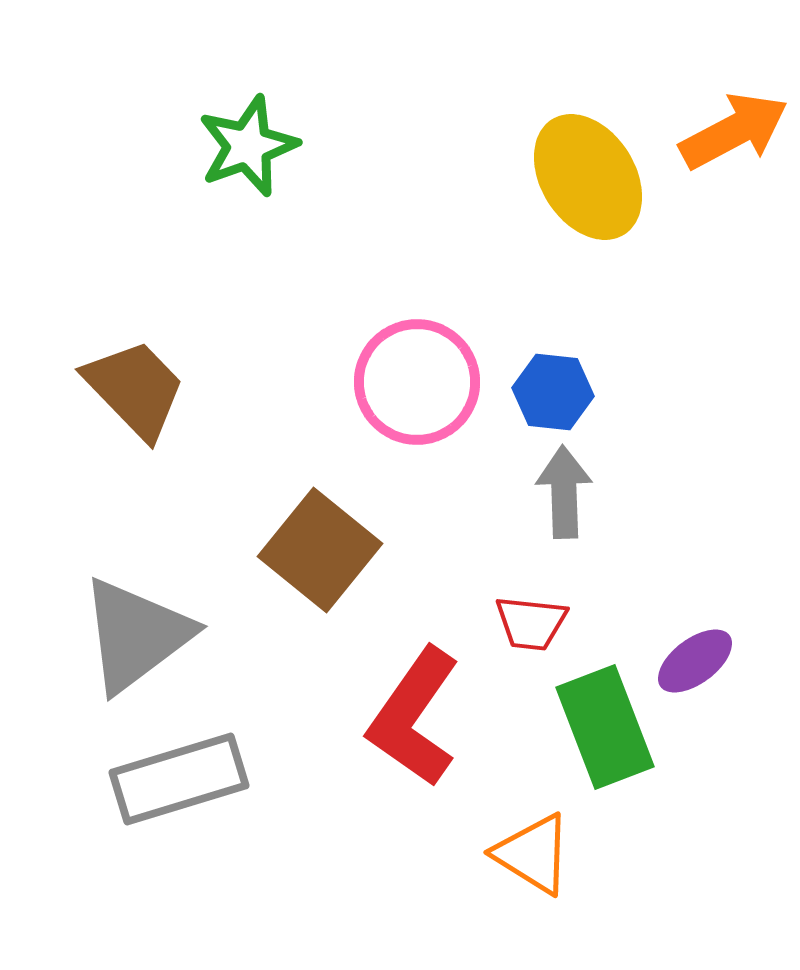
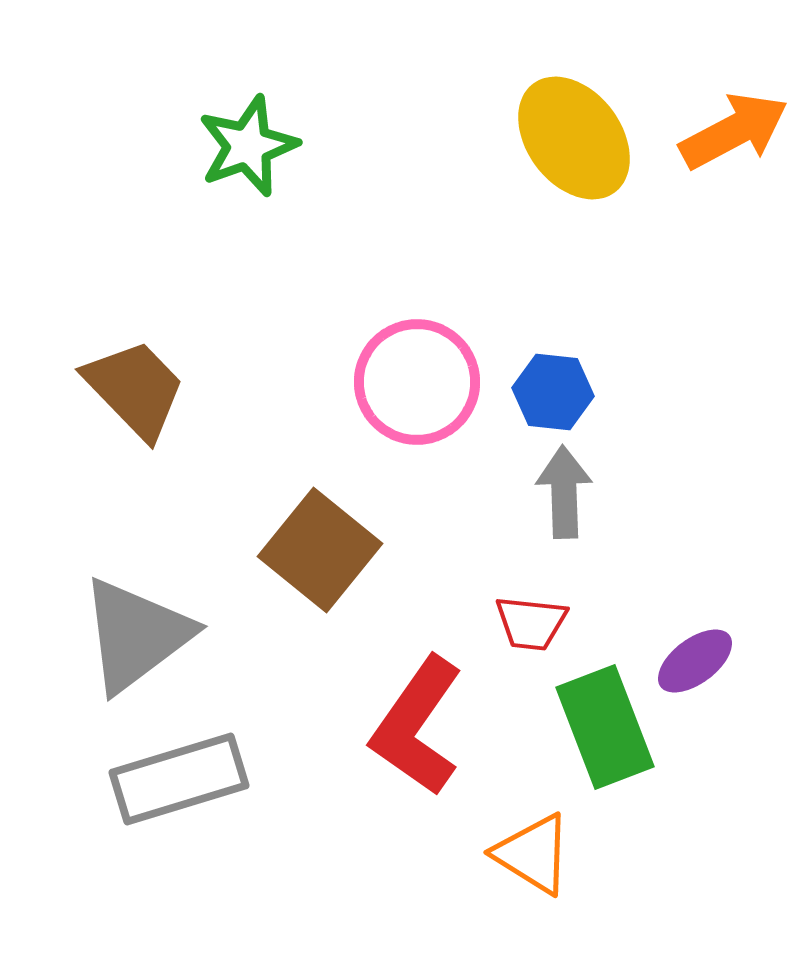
yellow ellipse: moved 14 px left, 39 px up; rotated 5 degrees counterclockwise
red L-shape: moved 3 px right, 9 px down
